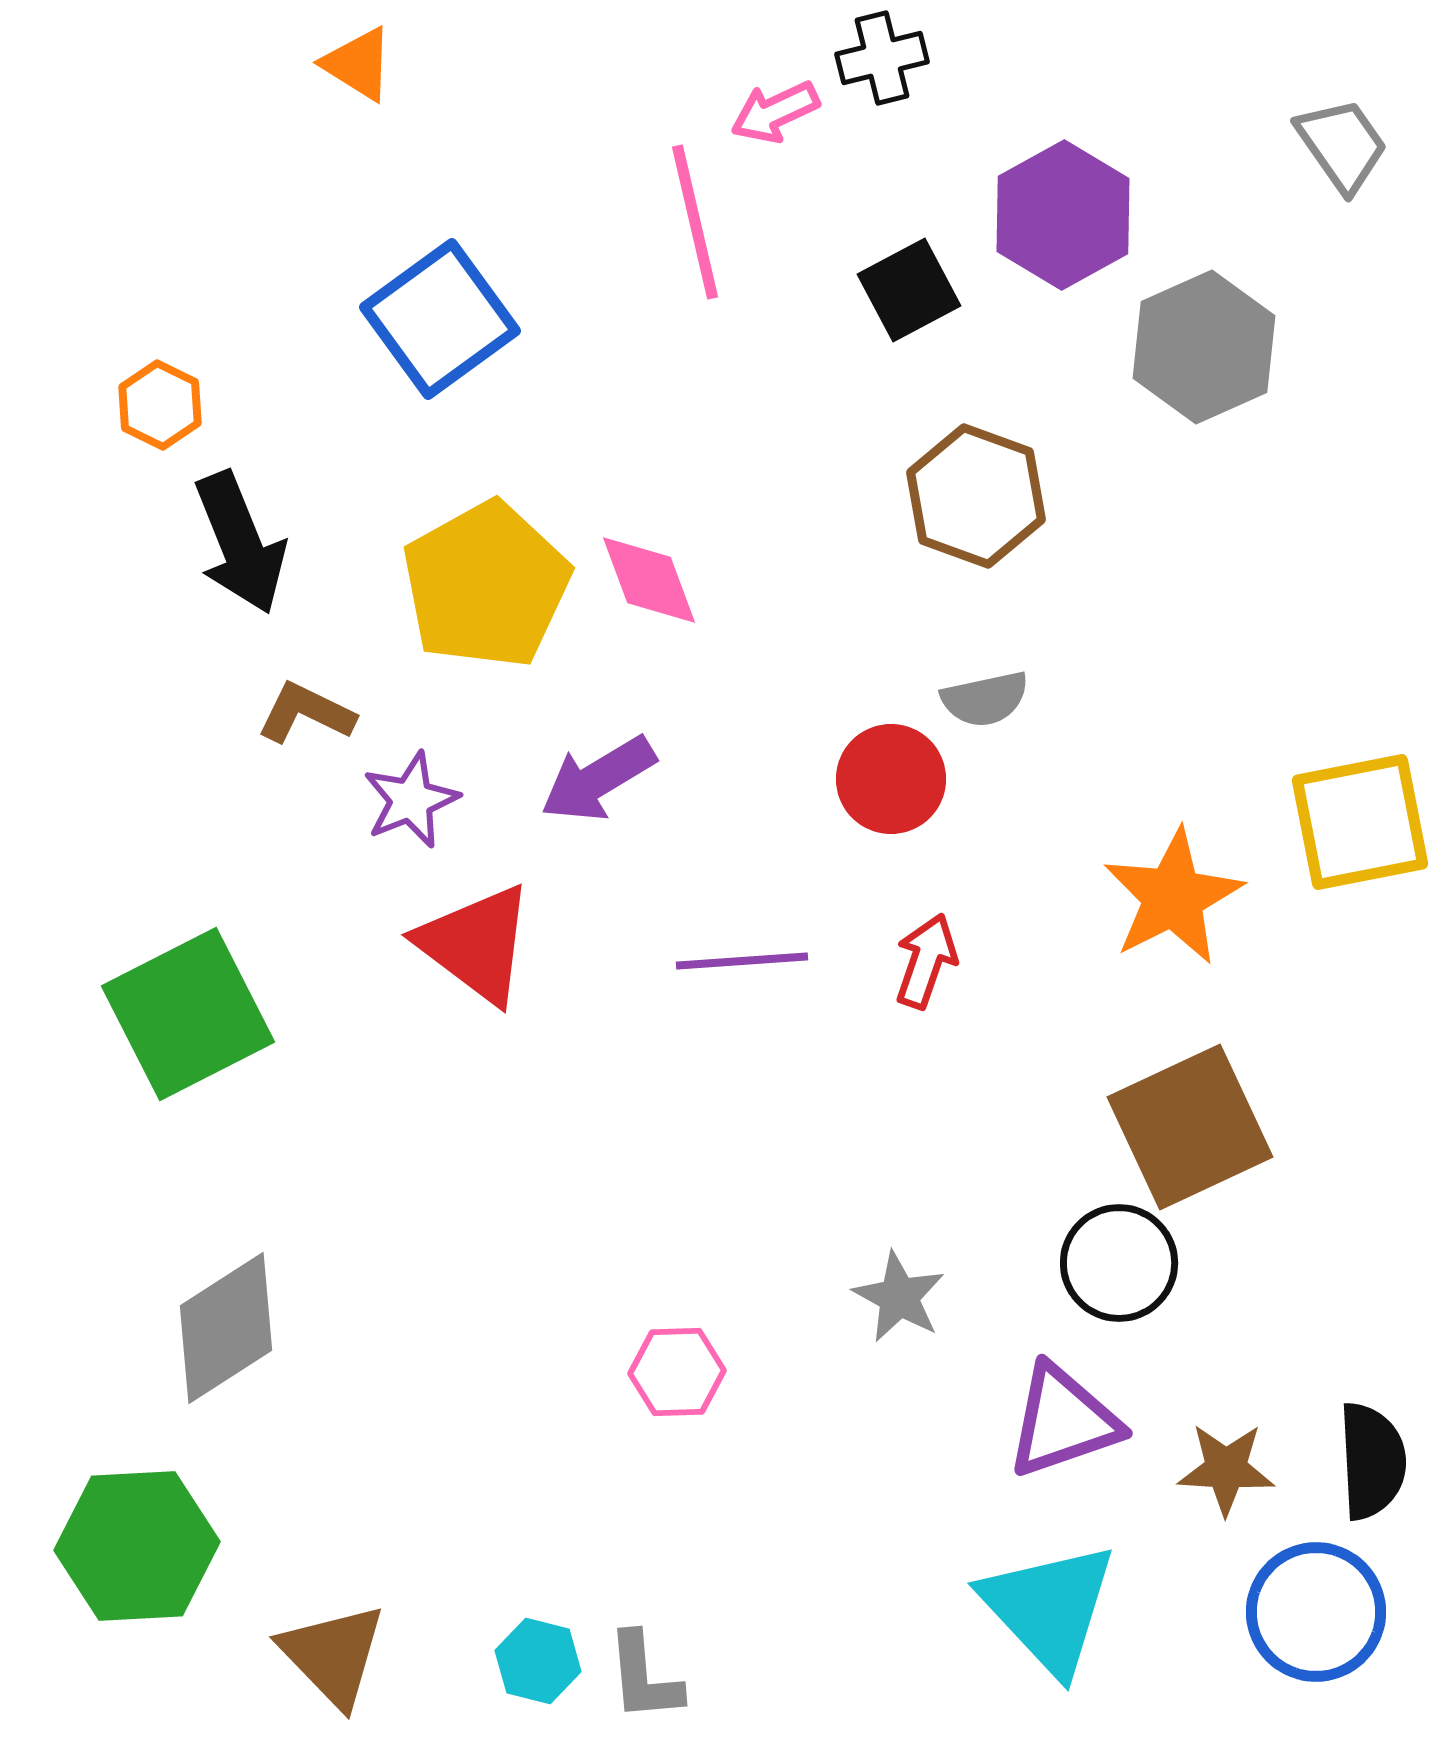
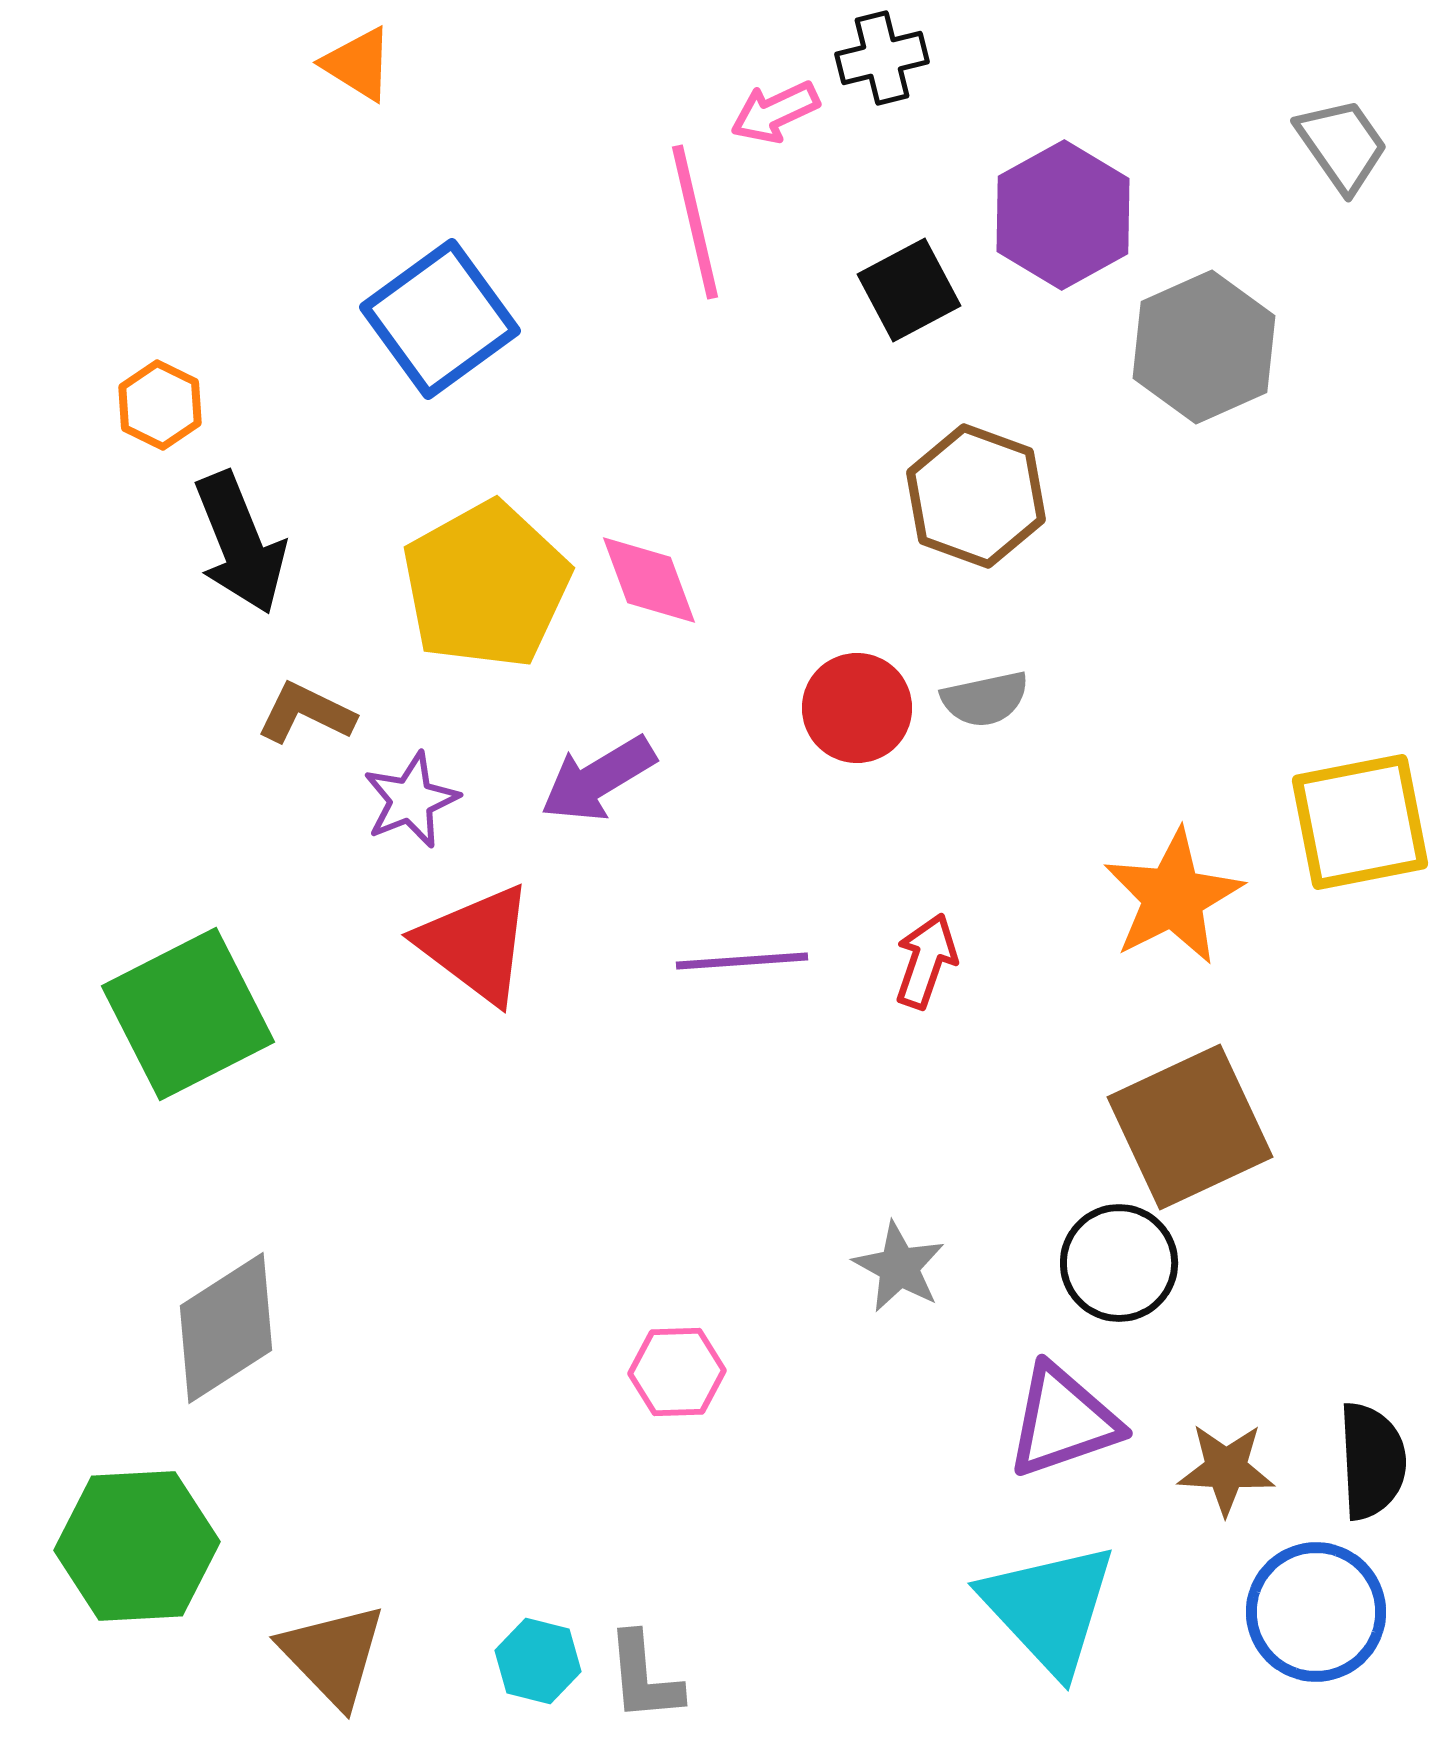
red circle: moved 34 px left, 71 px up
gray star: moved 30 px up
